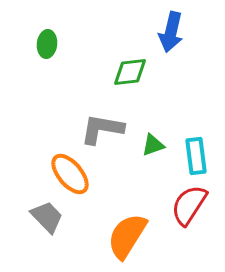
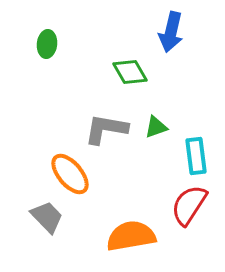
green diamond: rotated 66 degrees clockwise
gray L-shape: moved 4 px right
green triangle: moved 3 px right, 18 px up
orange semicircle: moved 4 px right; rotated 48 degrees clockwise
